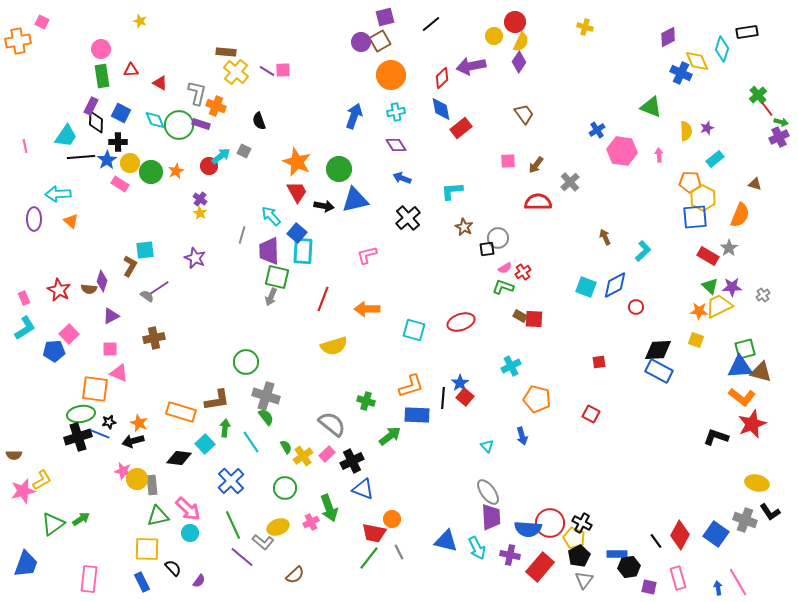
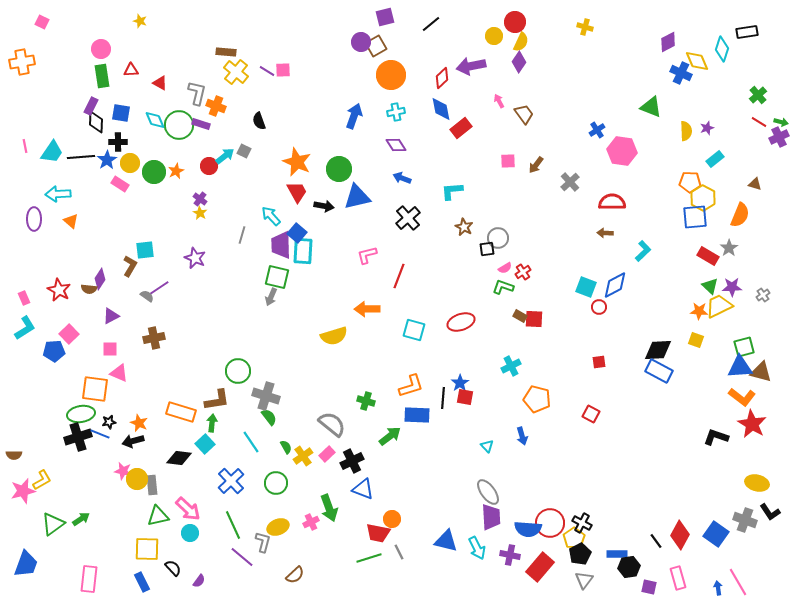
purple diamond at (668, 37): moved 5 px down
orange cross at (18, 41): moved 4 px right, 21 px down
brown square at (380, 41): moved 4 px left, 5 px down
red line at (767, 109): moved 8 px left, 13 px down; rotated 21 degrees counterclockwise
blue square at (121, 113): rotated 18 degrees counterclockwise
cyan trapezoid at (66, 136): moved 14 px left, 16 px down
pink arrow at (659, 155): moved 160 px left, 54 px up; rotated 24 degrees counterclockwise
cyan arrow at (221, 156): moved 4 px right
green circle at (151, 172): moved 3 px right
blue triangle at (355, 200): moved 2 px right, 3 px up
red semicircle at (538, 202): moved 74 px right
brown arrow at (605, 237): moved 4 px up; rotated 63 degrees counterclockwise
purple trapezoid at (269, 251): moved 12 px right, 6 px up
purple diamond at (102, 281): moved 2 px left, 2 px up; rotated 15 degrees clockwise
red line at (323, 299): moved 76 px right, 23 px up
red circle at (636, 307): moved 37 px left
yellow semicircle at (334, 346): moved 10 px up
green square at (745, 349): moved 1 px left, 2 px up
green circle at (246, 362): moved 8 px left, 9 px down
red square at (465, 397): rotated 30 degrees counterclockwise
green semicircle at (266, 417): moved 3 px right
red star at (752, 424): rotated 20 degrees counterclockwise
green arrow at (225, 428): moved 13 px left, 5 px up
green circle at (285, 488): moved 9 px left, 5 px up
red trapezoid at (374, 533): moved 4 px right
yellow pentagon at (574, 538): rotated 15 degrees clockwise
gray L-shape at (263, 542): rotated 115 degrees counterclockwise
black pentagon at (579, 556): moved 1 px right, 2 px up
green line at (369, 558): rotated 35 degrees clockwise
